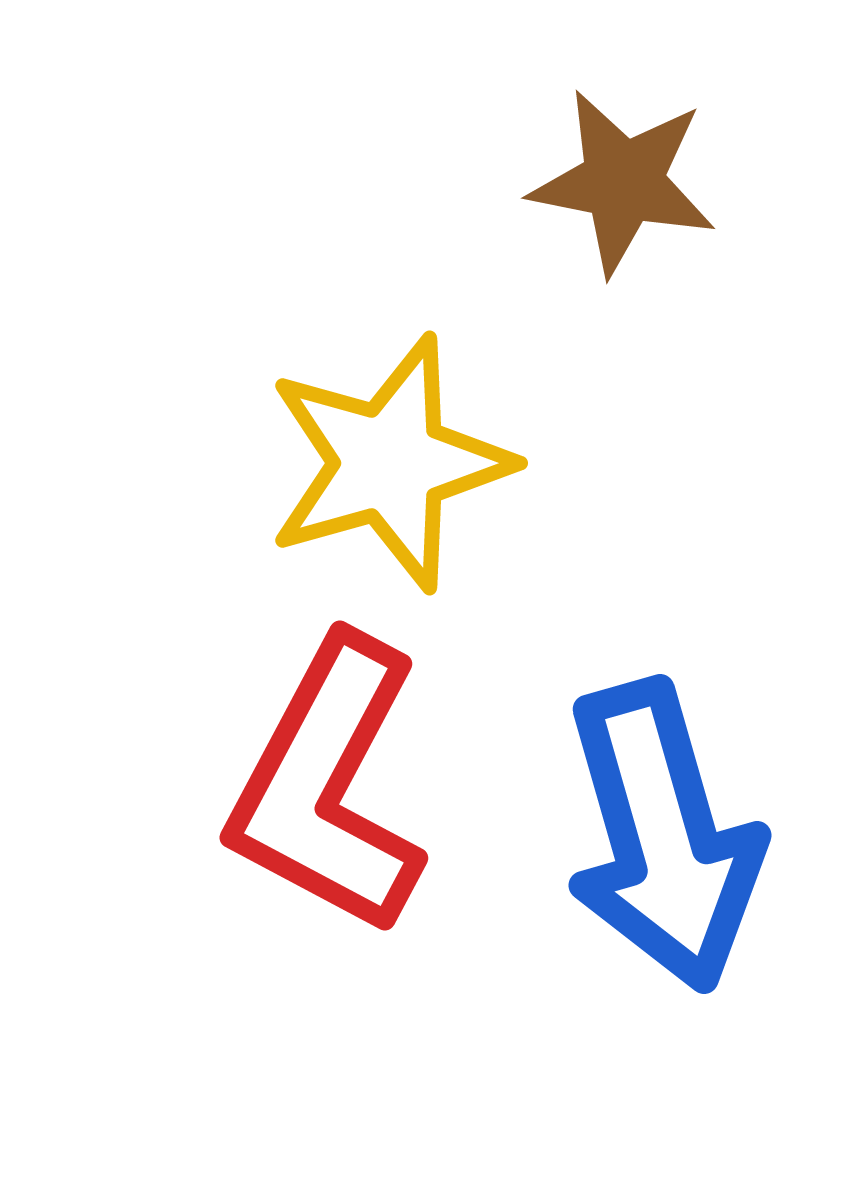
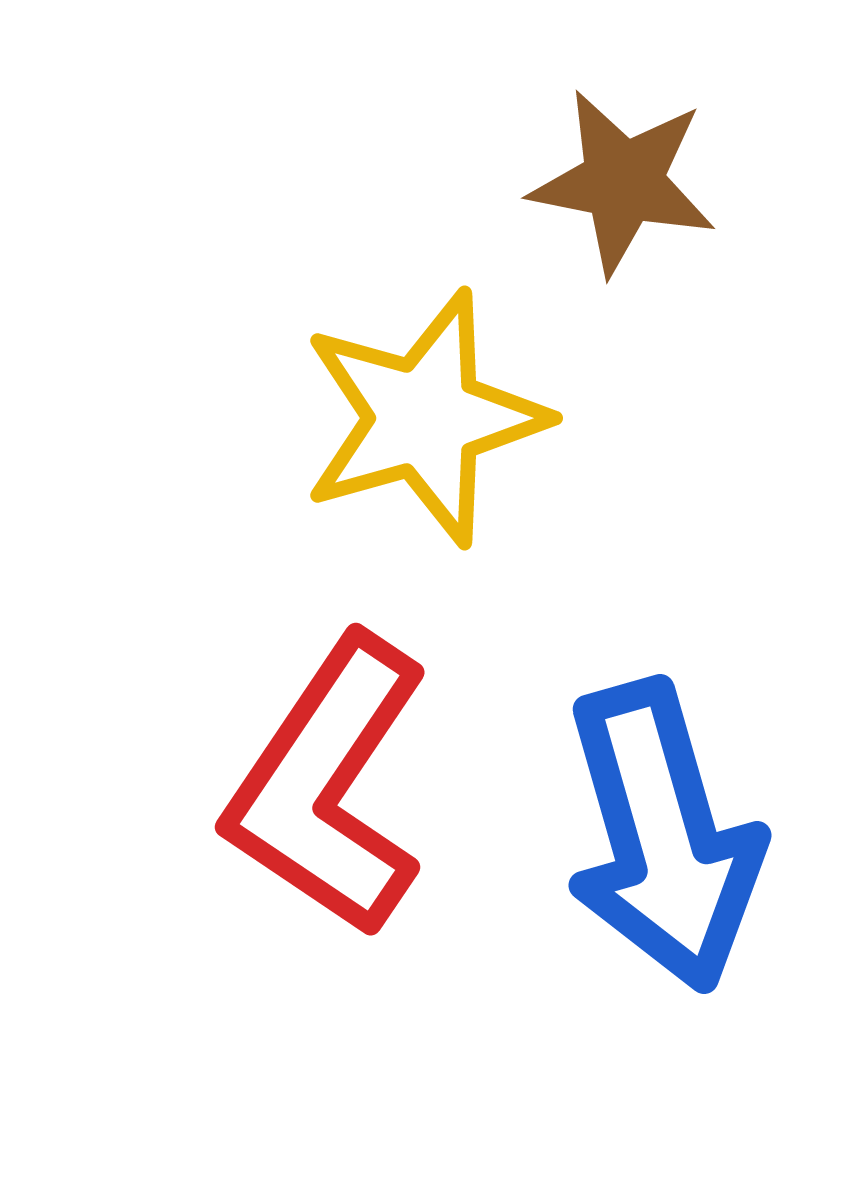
yellow star: moved 35 px right, 45 px up
red L-shape: rotated 6 degrees clockwise
